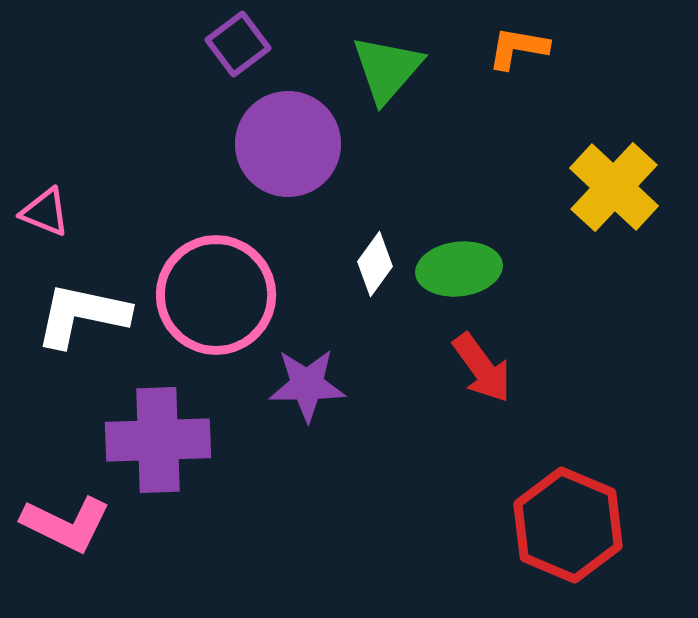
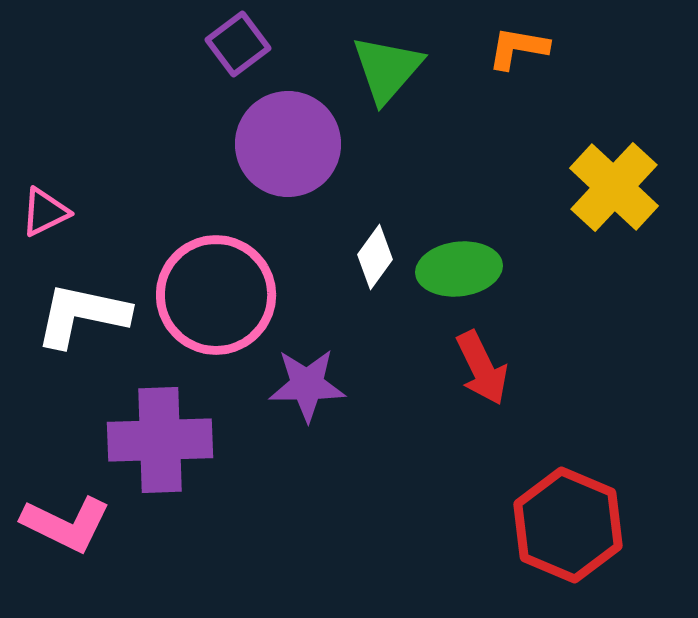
pink triangle: rotated 48 degrees counterclockwise
white diamond: moved 7 px up
red arrow: rotated 10 degrees clockwise
purple cross: moved 2 px right
